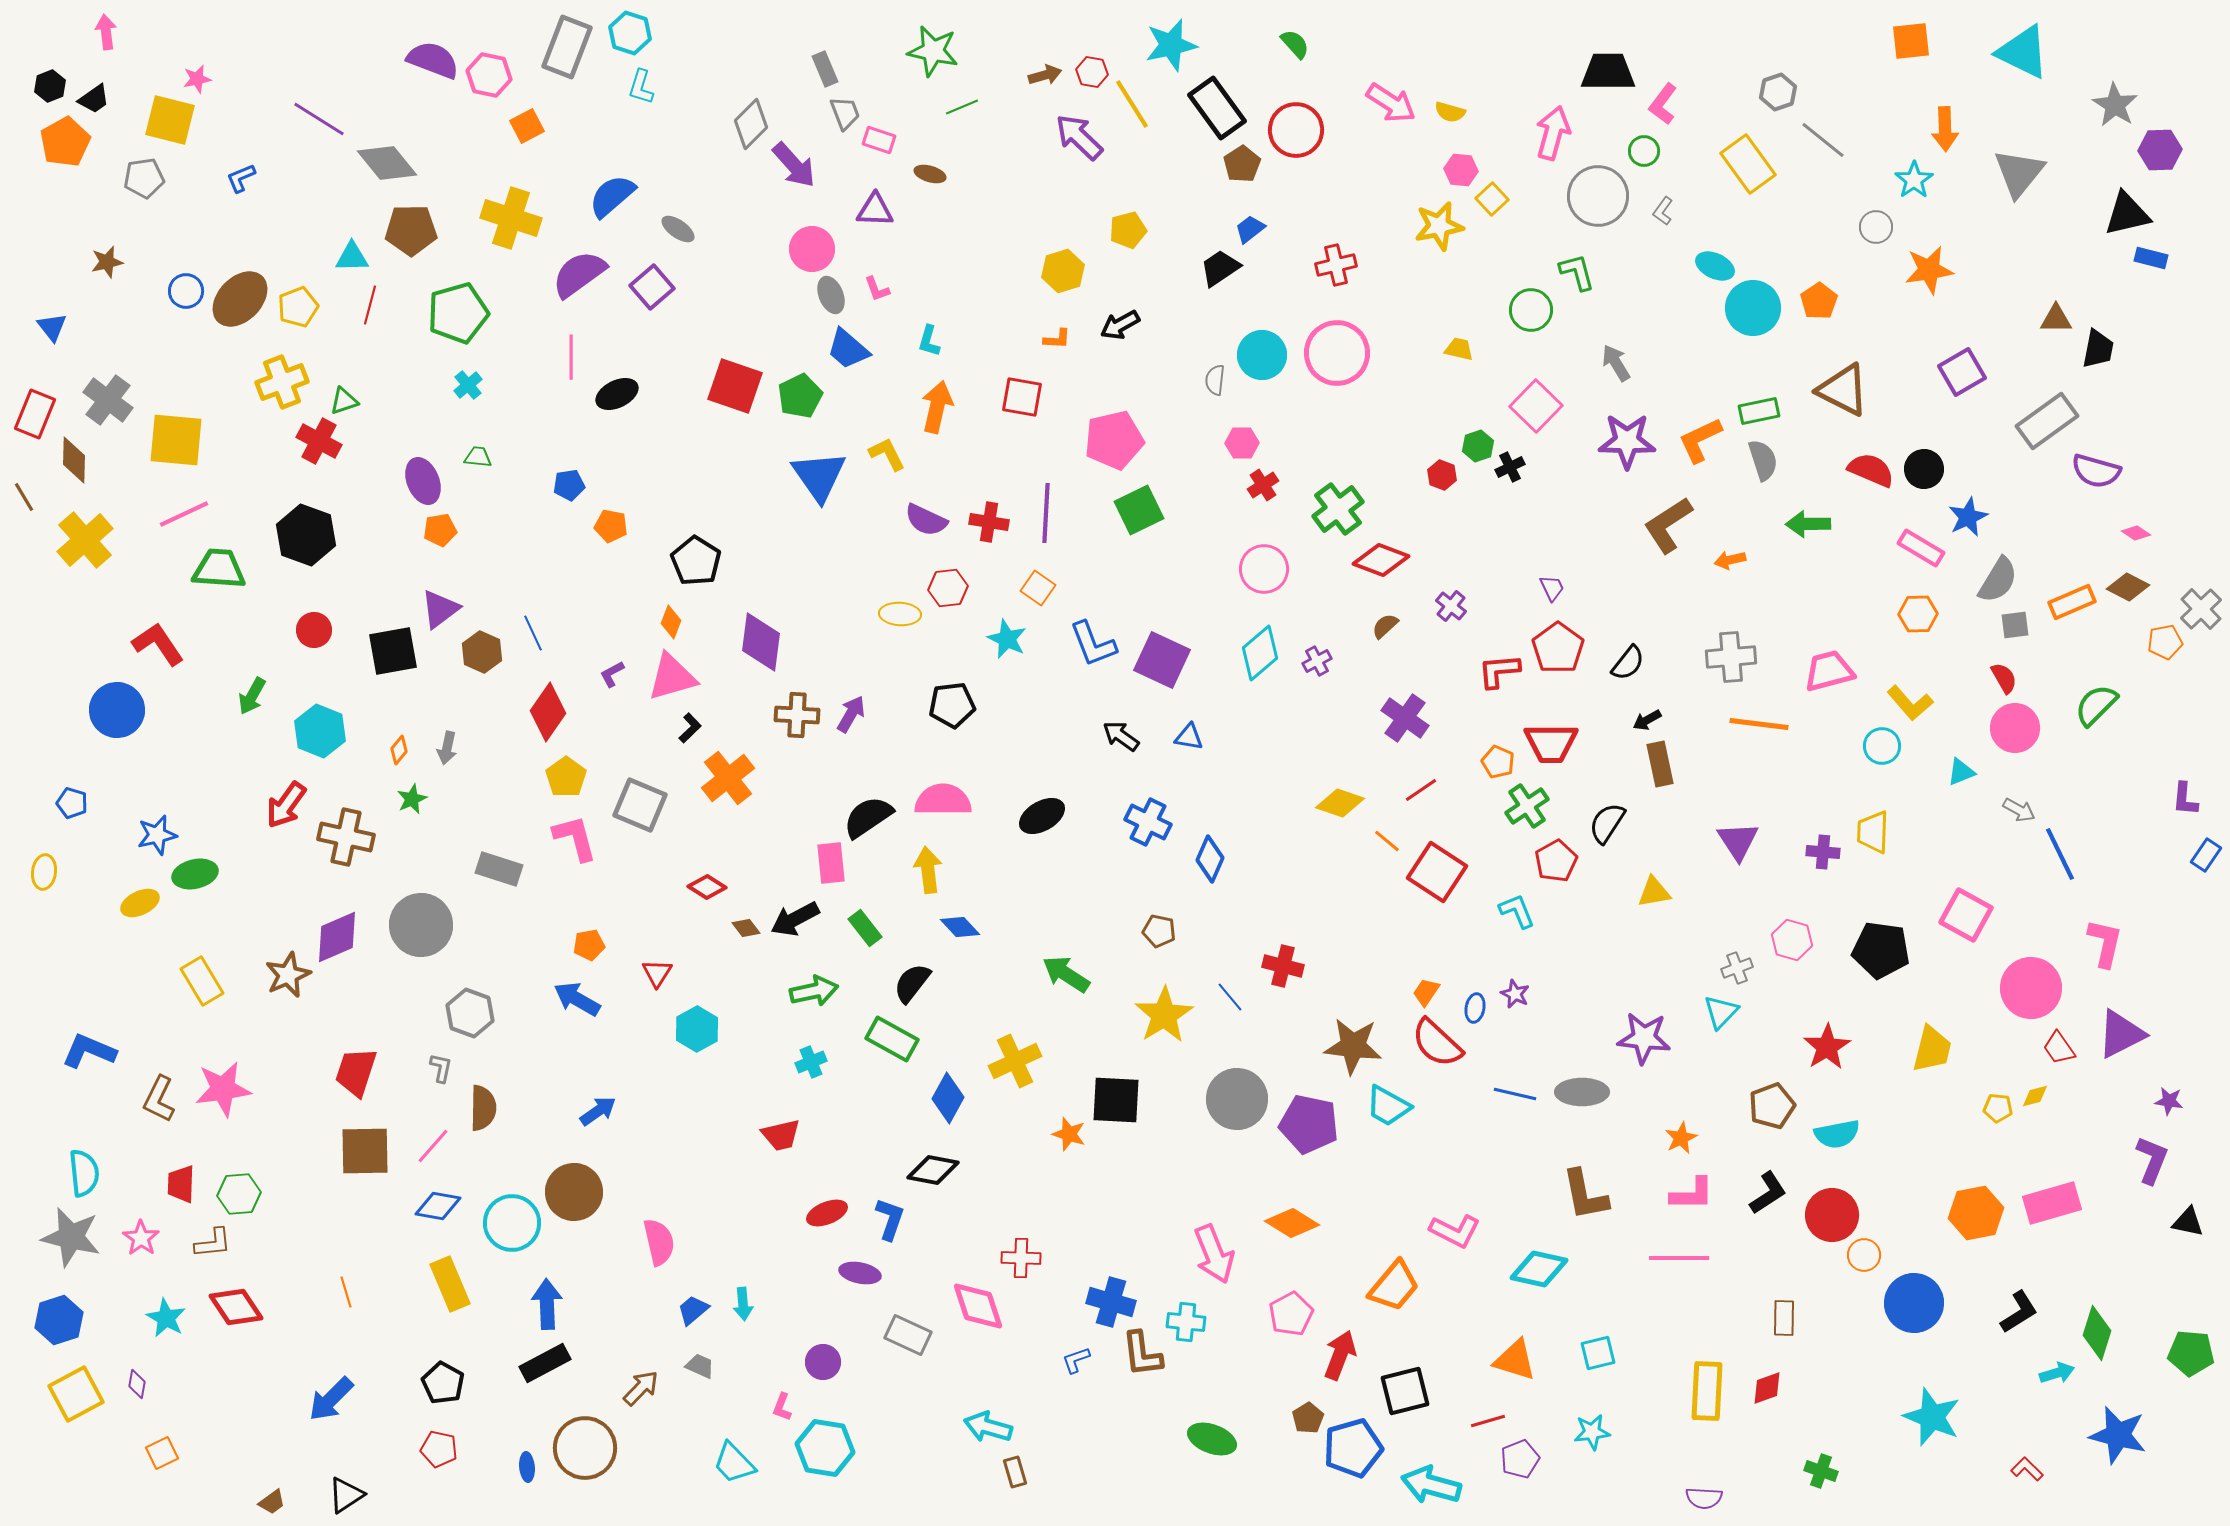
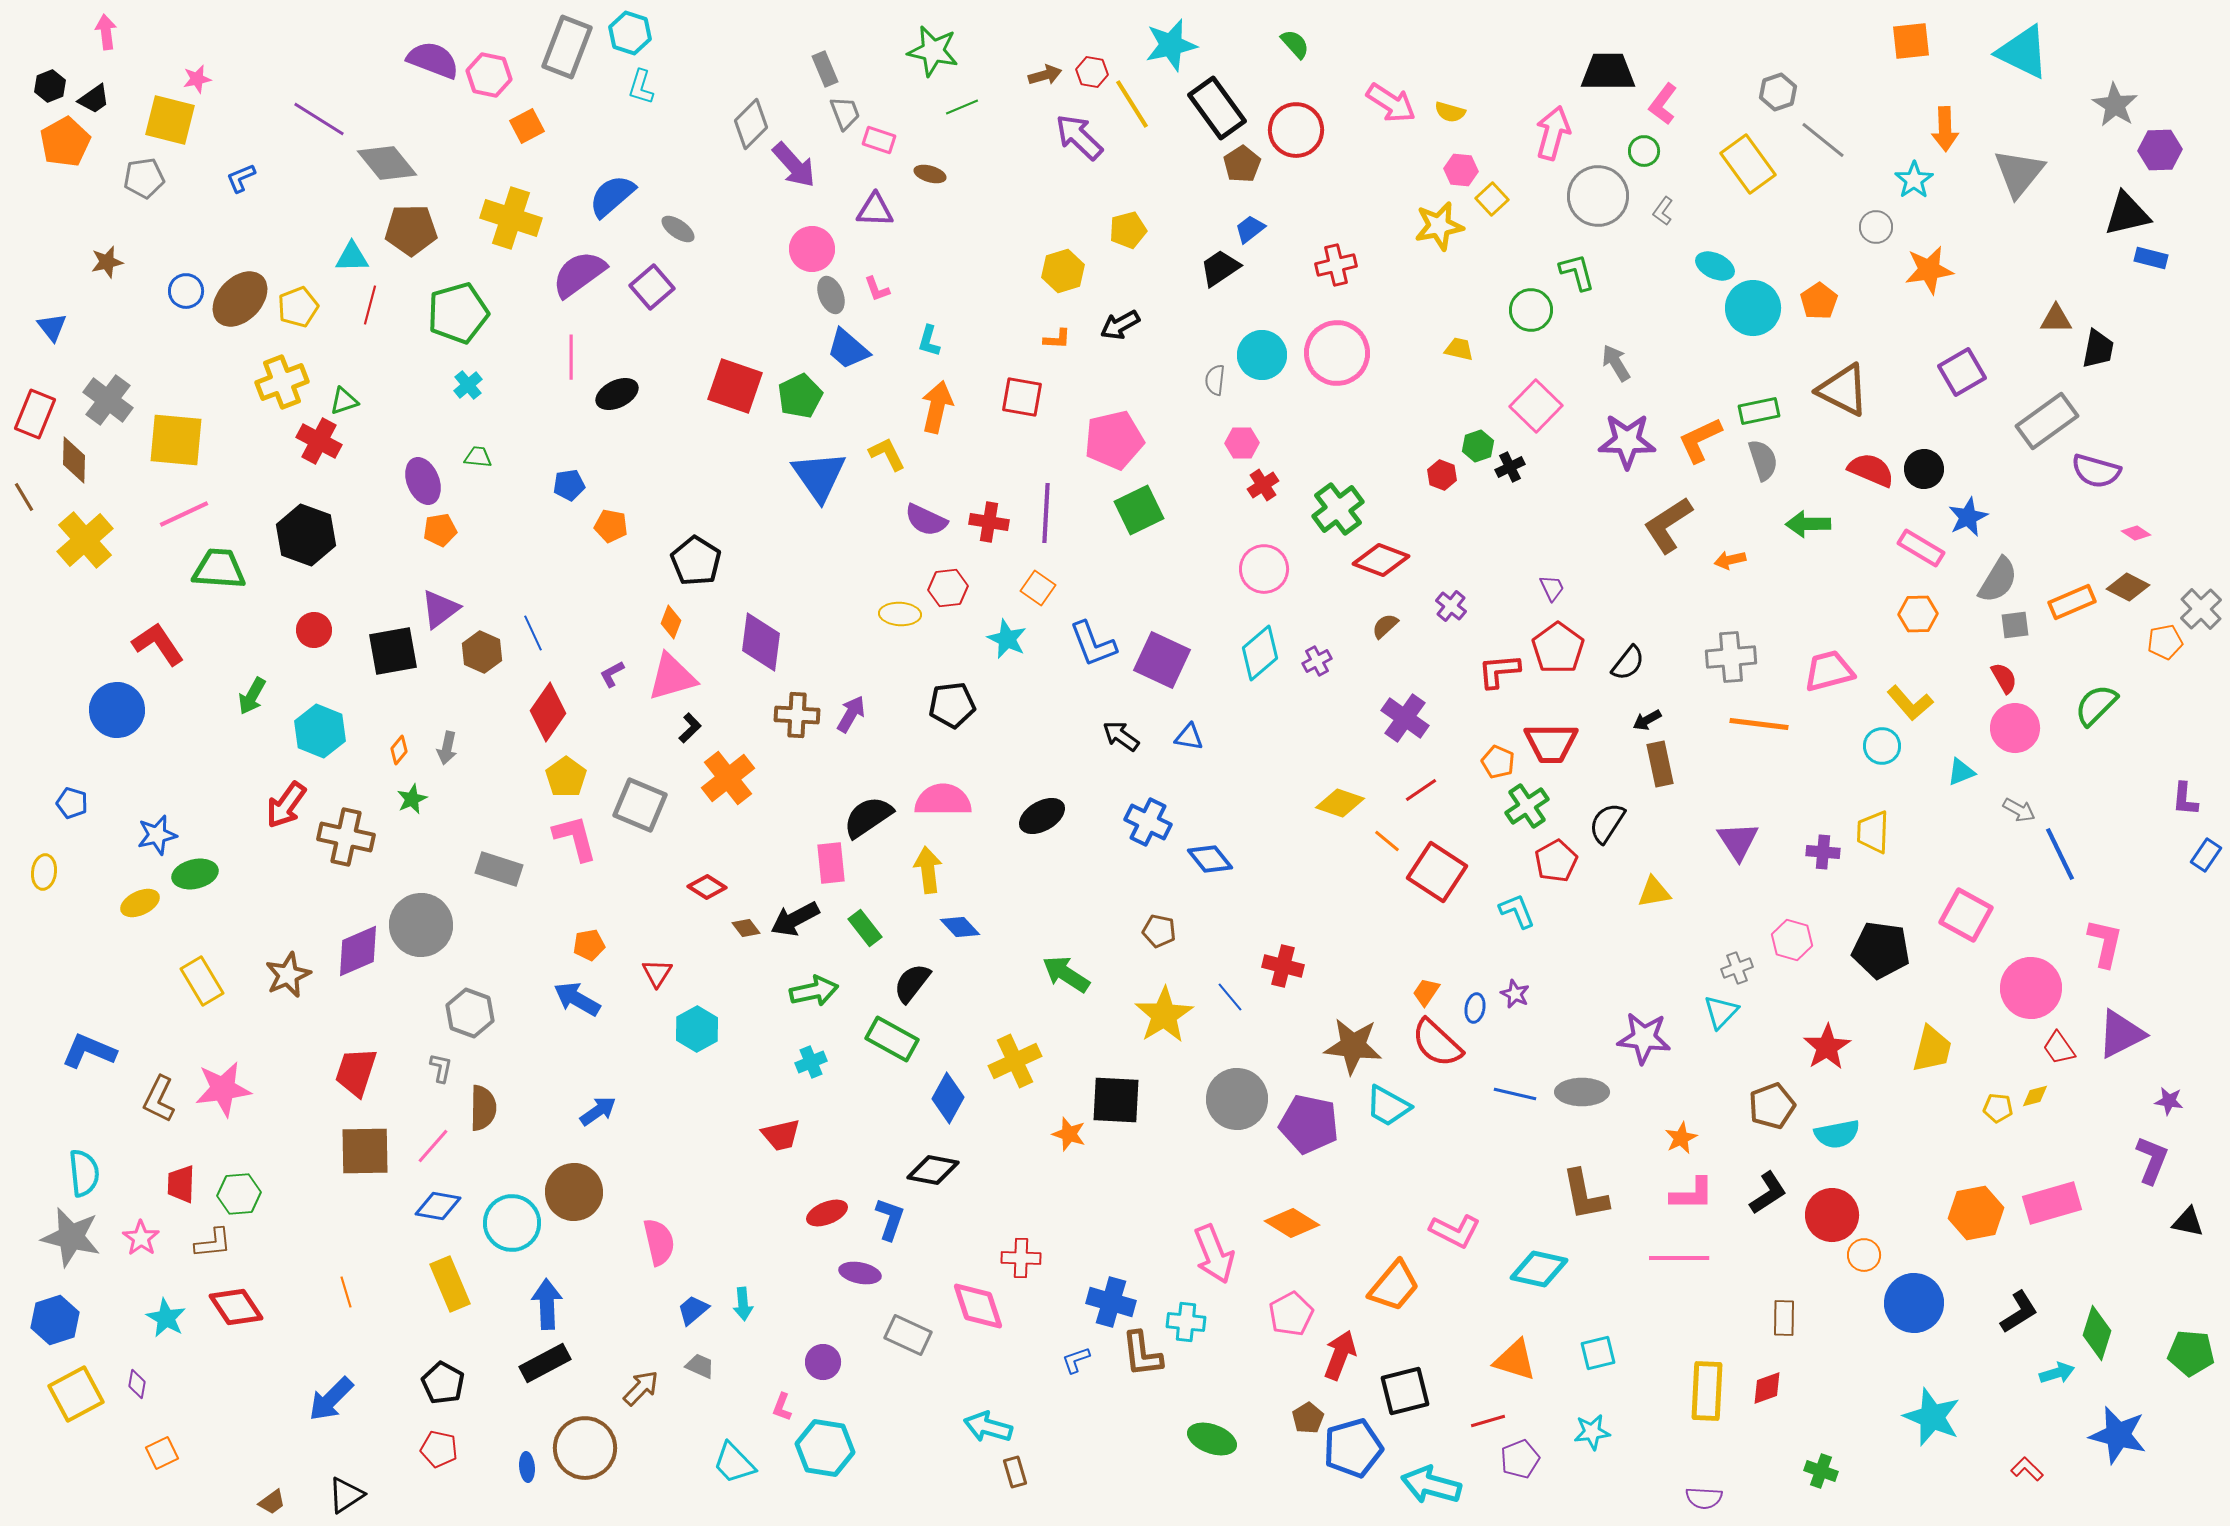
blue diamond at (1210, 859): rotated 63 degrees counterclockwise
purple diamond at (337, 937): moved 21 px right, 14 px down
blue hexagon at (59, 1320): moved 4 px left
